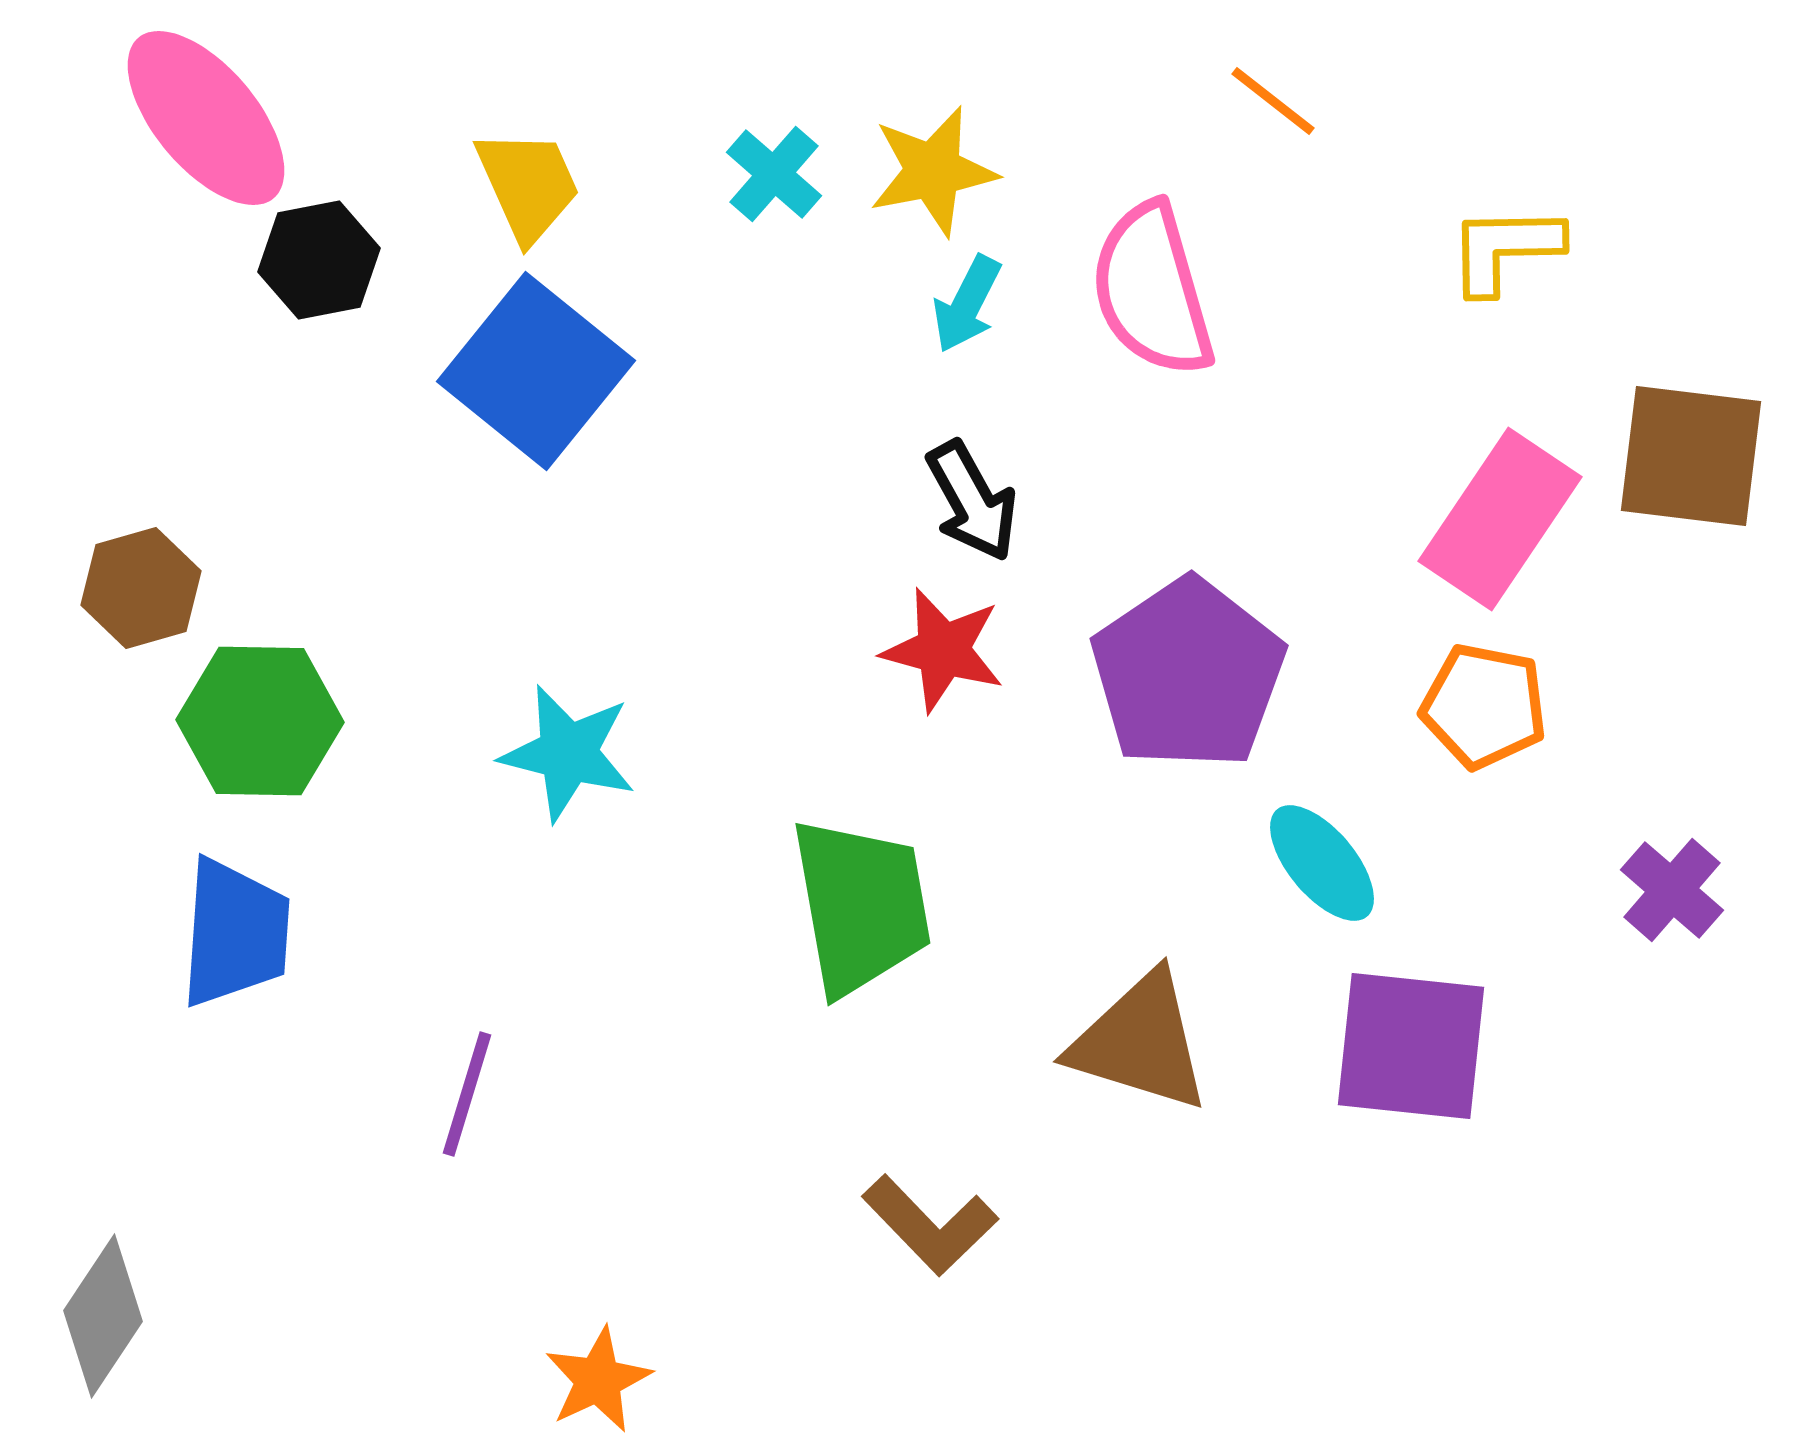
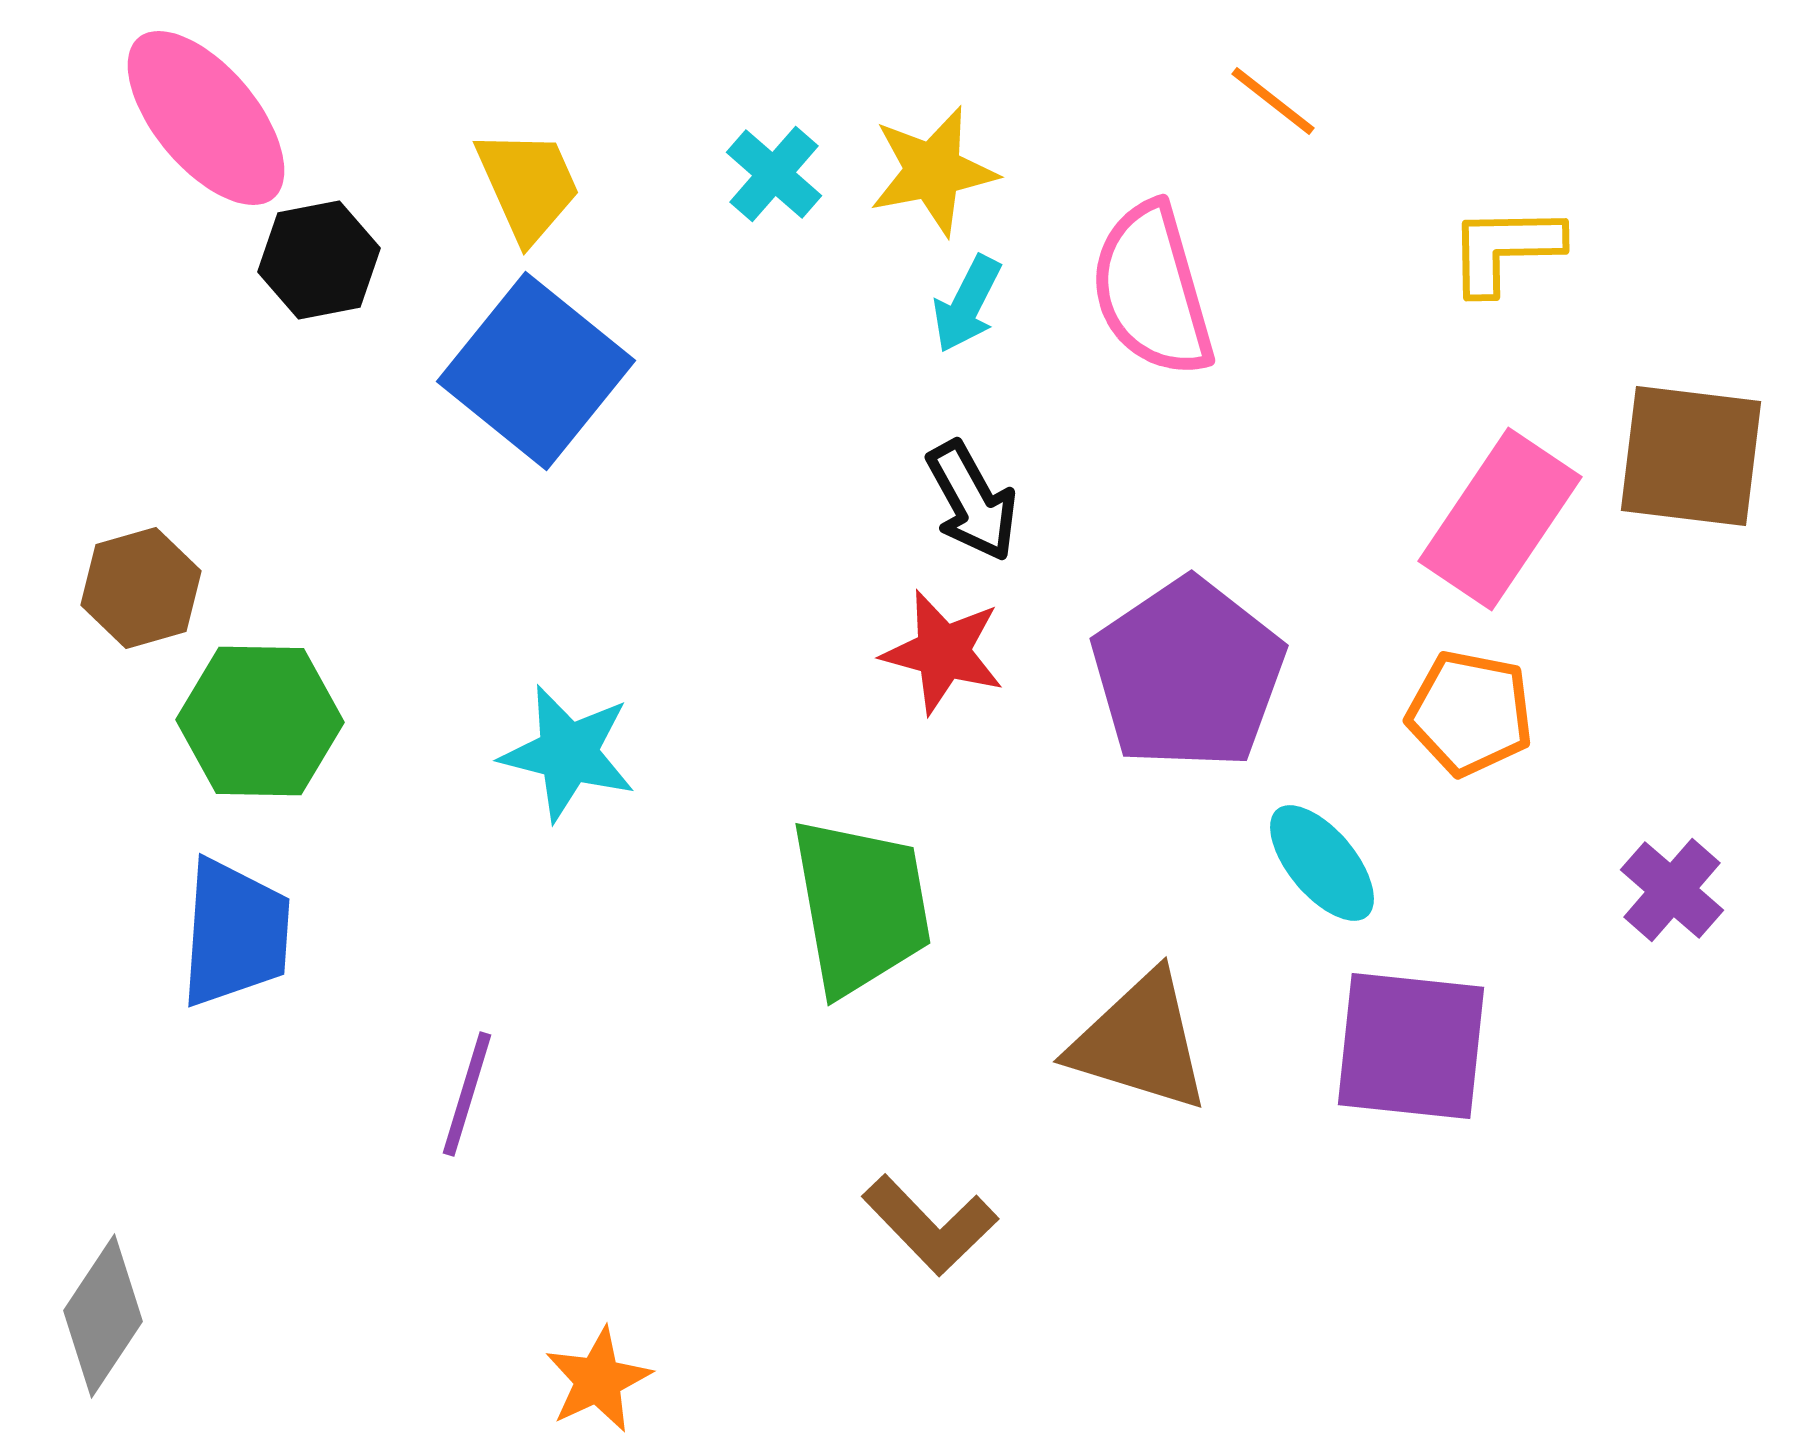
red star: moved 2 px down
orange pentagon: moved 14 px left, 7 px down
